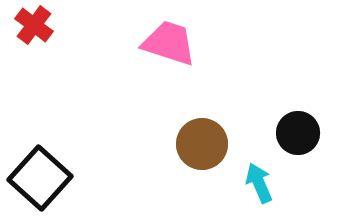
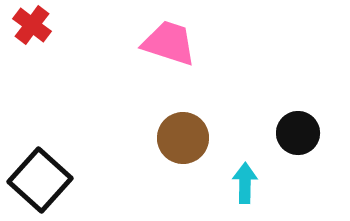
red cross: moved 2 px left
brown circle: moved 19 px left, 6 px up
black square: moved 2 px down
cyan arrow: moved 14 px left; rotated 24 degrees clockwise
